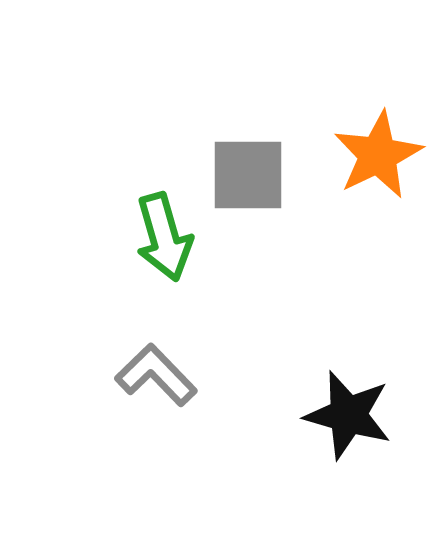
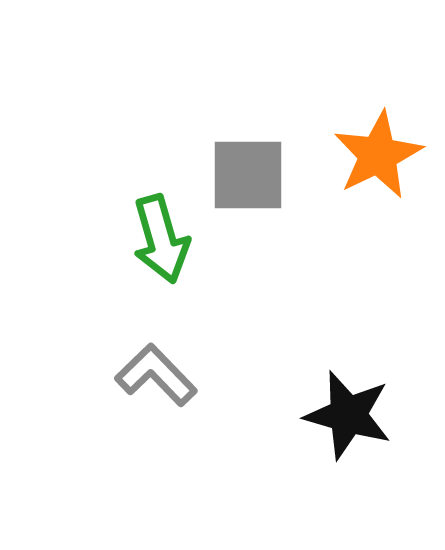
green arrow: moved 3 px left, 2 px down
